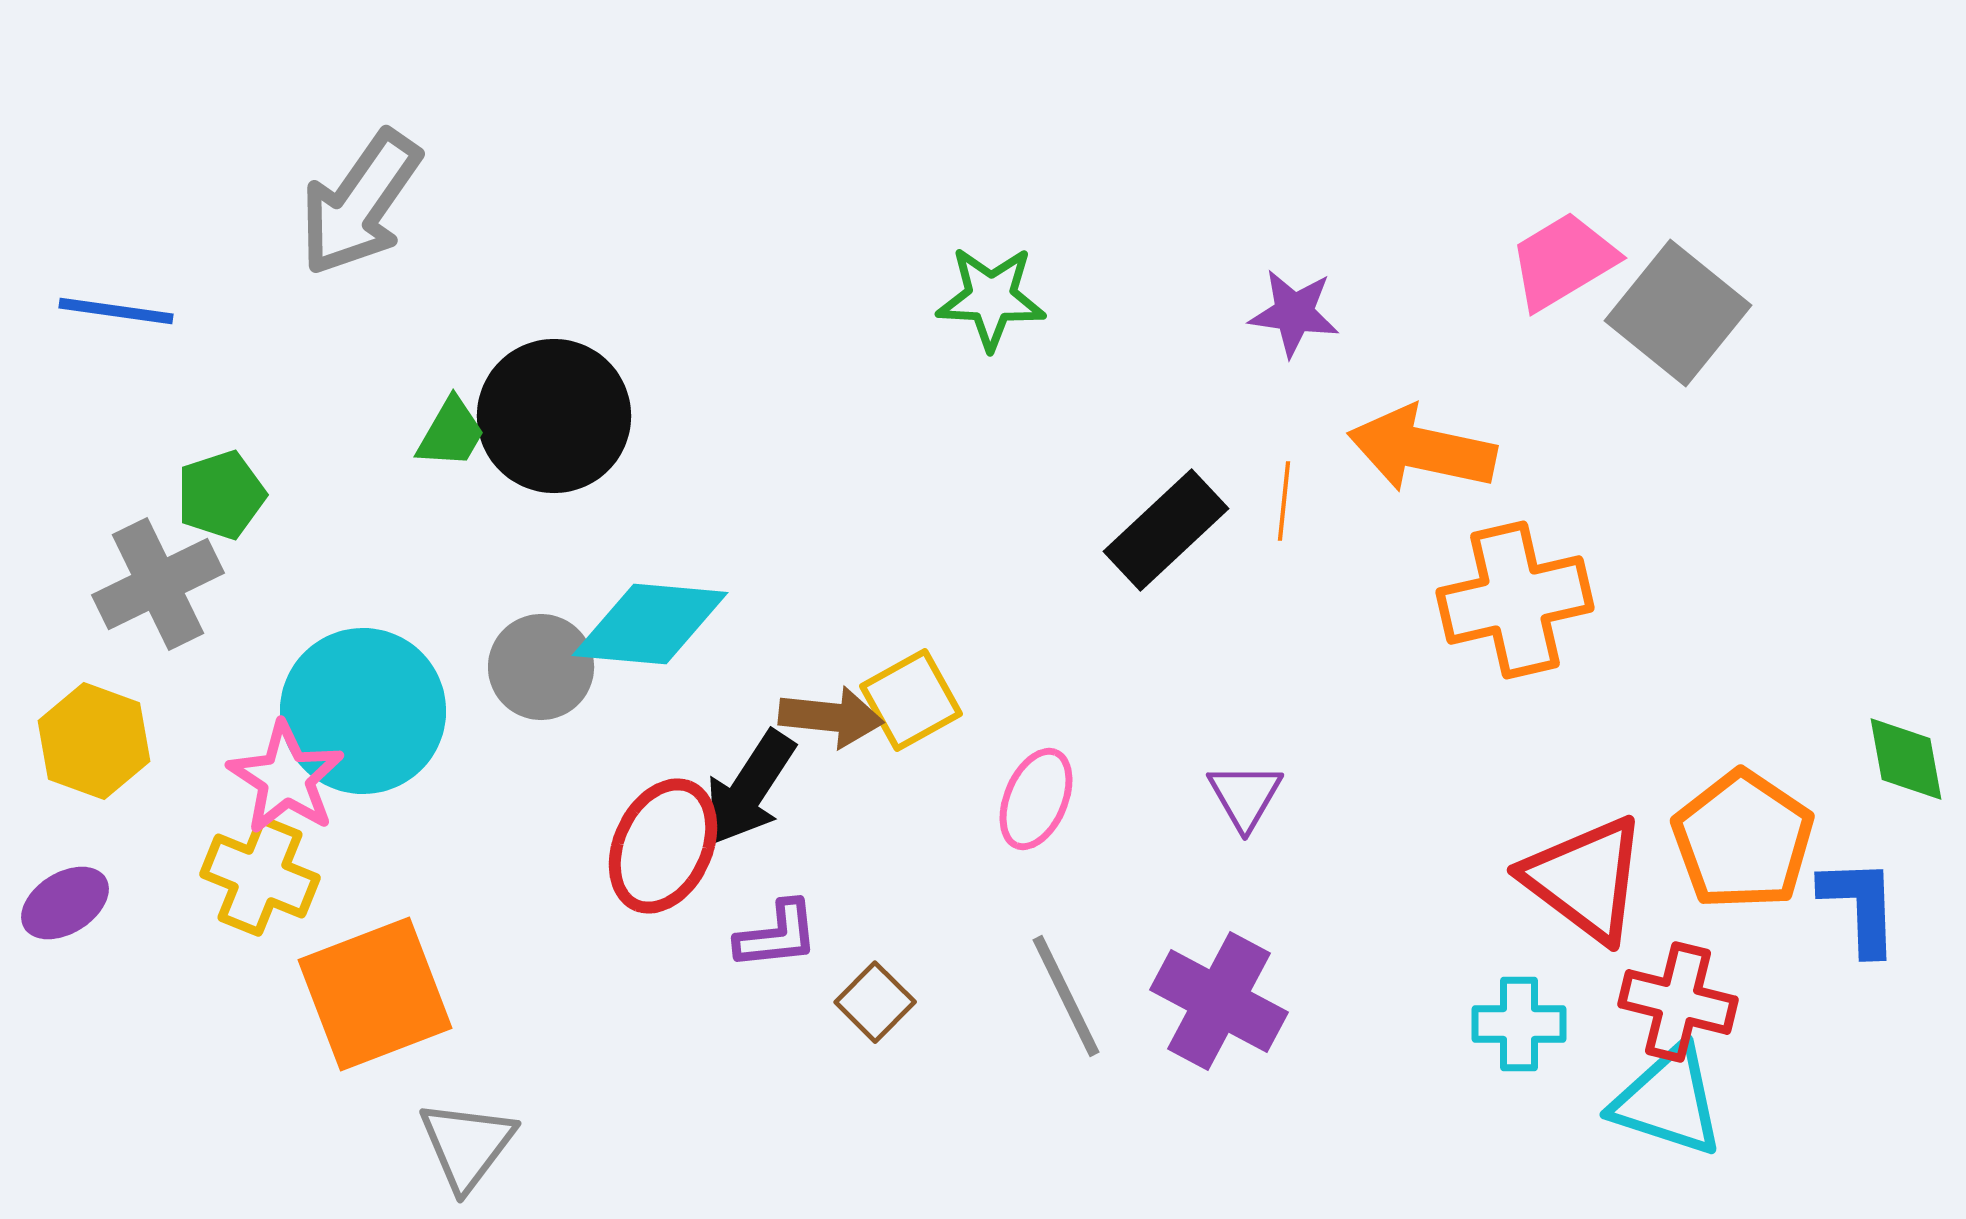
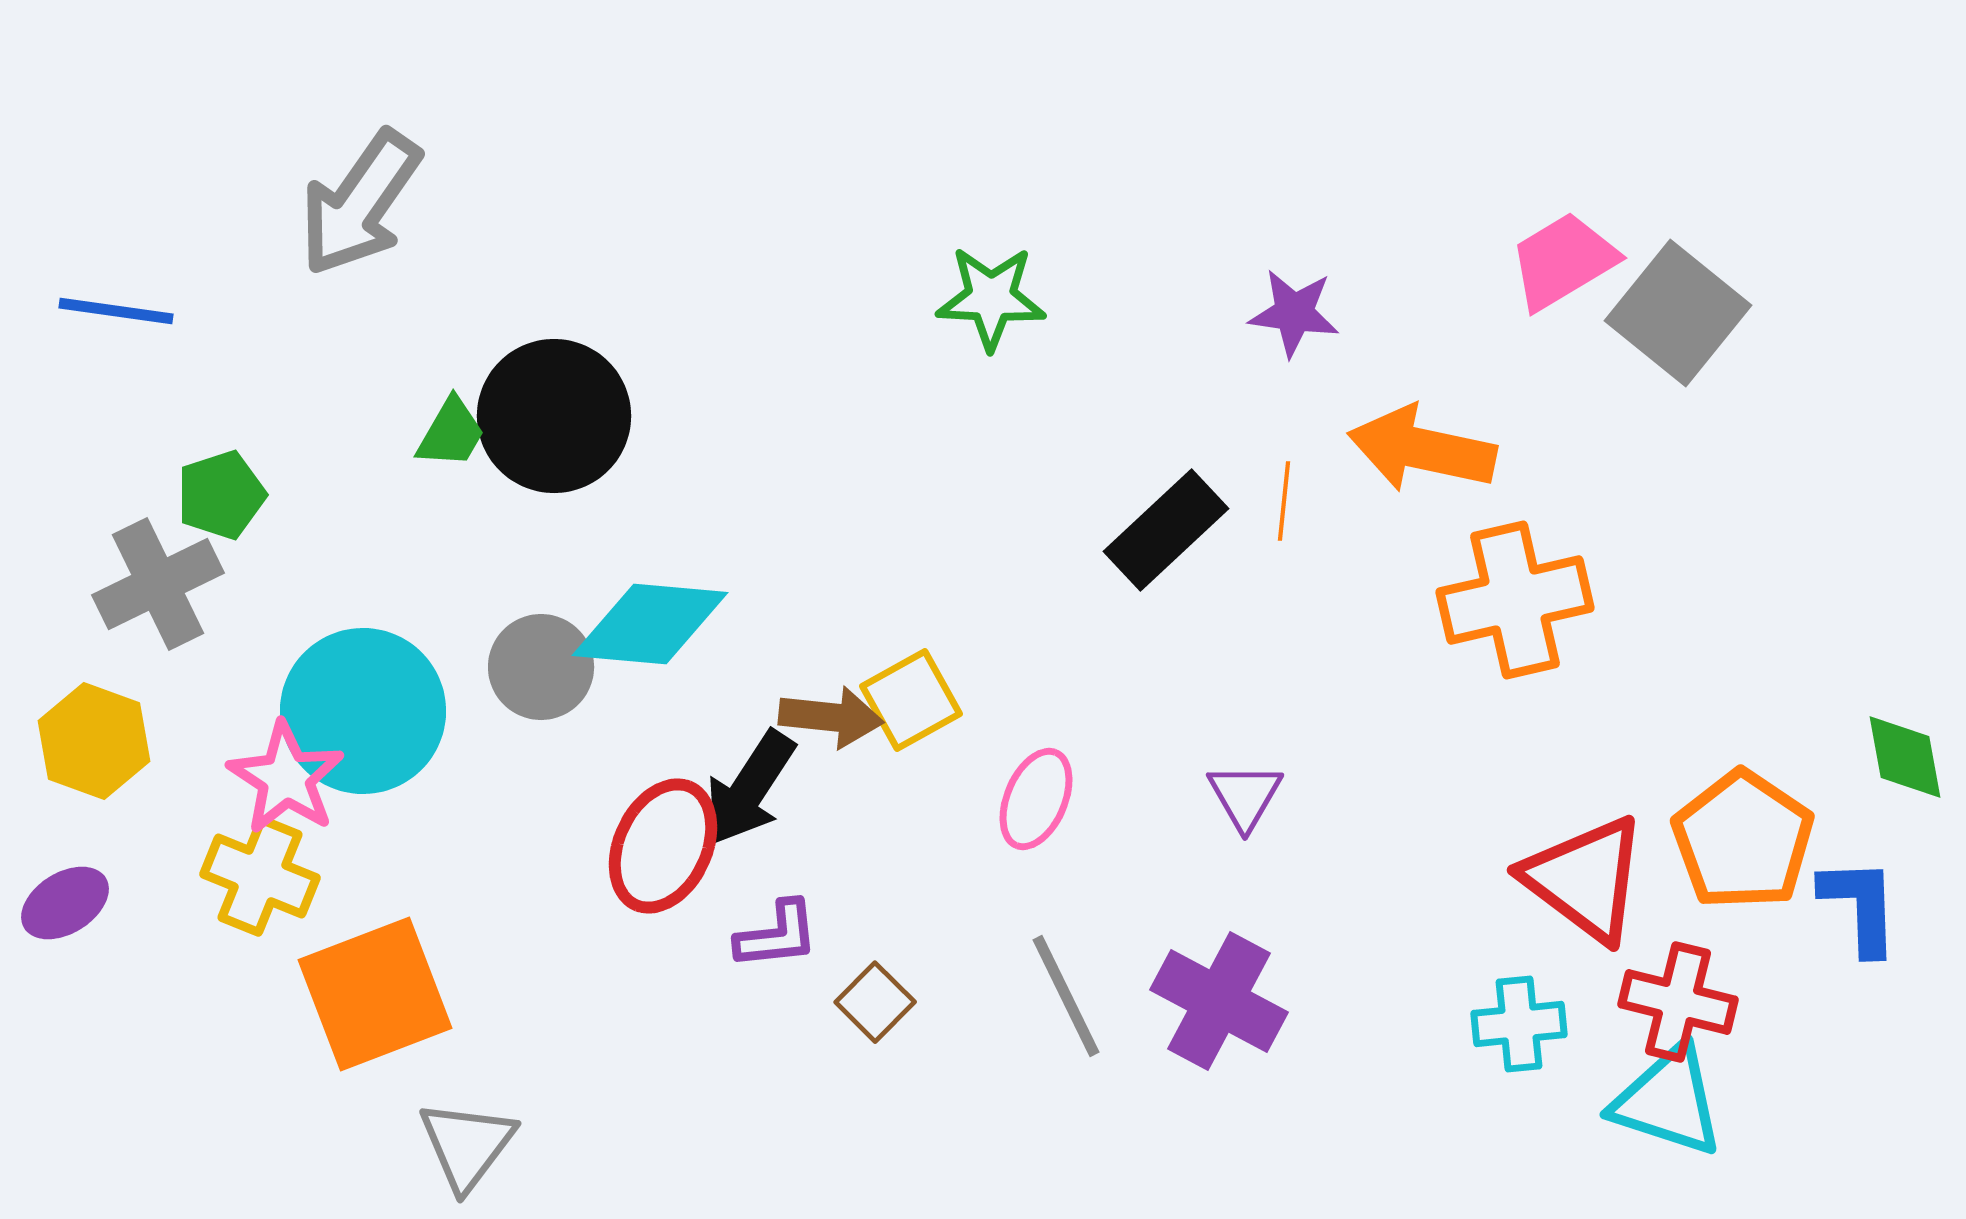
green diamond: moved 1 px left, 2 px up
cyan cross: rotated 6 degrees counterclockwise
